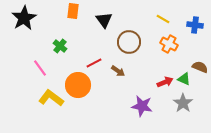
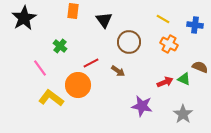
red line: moved 3 px left
gray star: moved 11 px down
